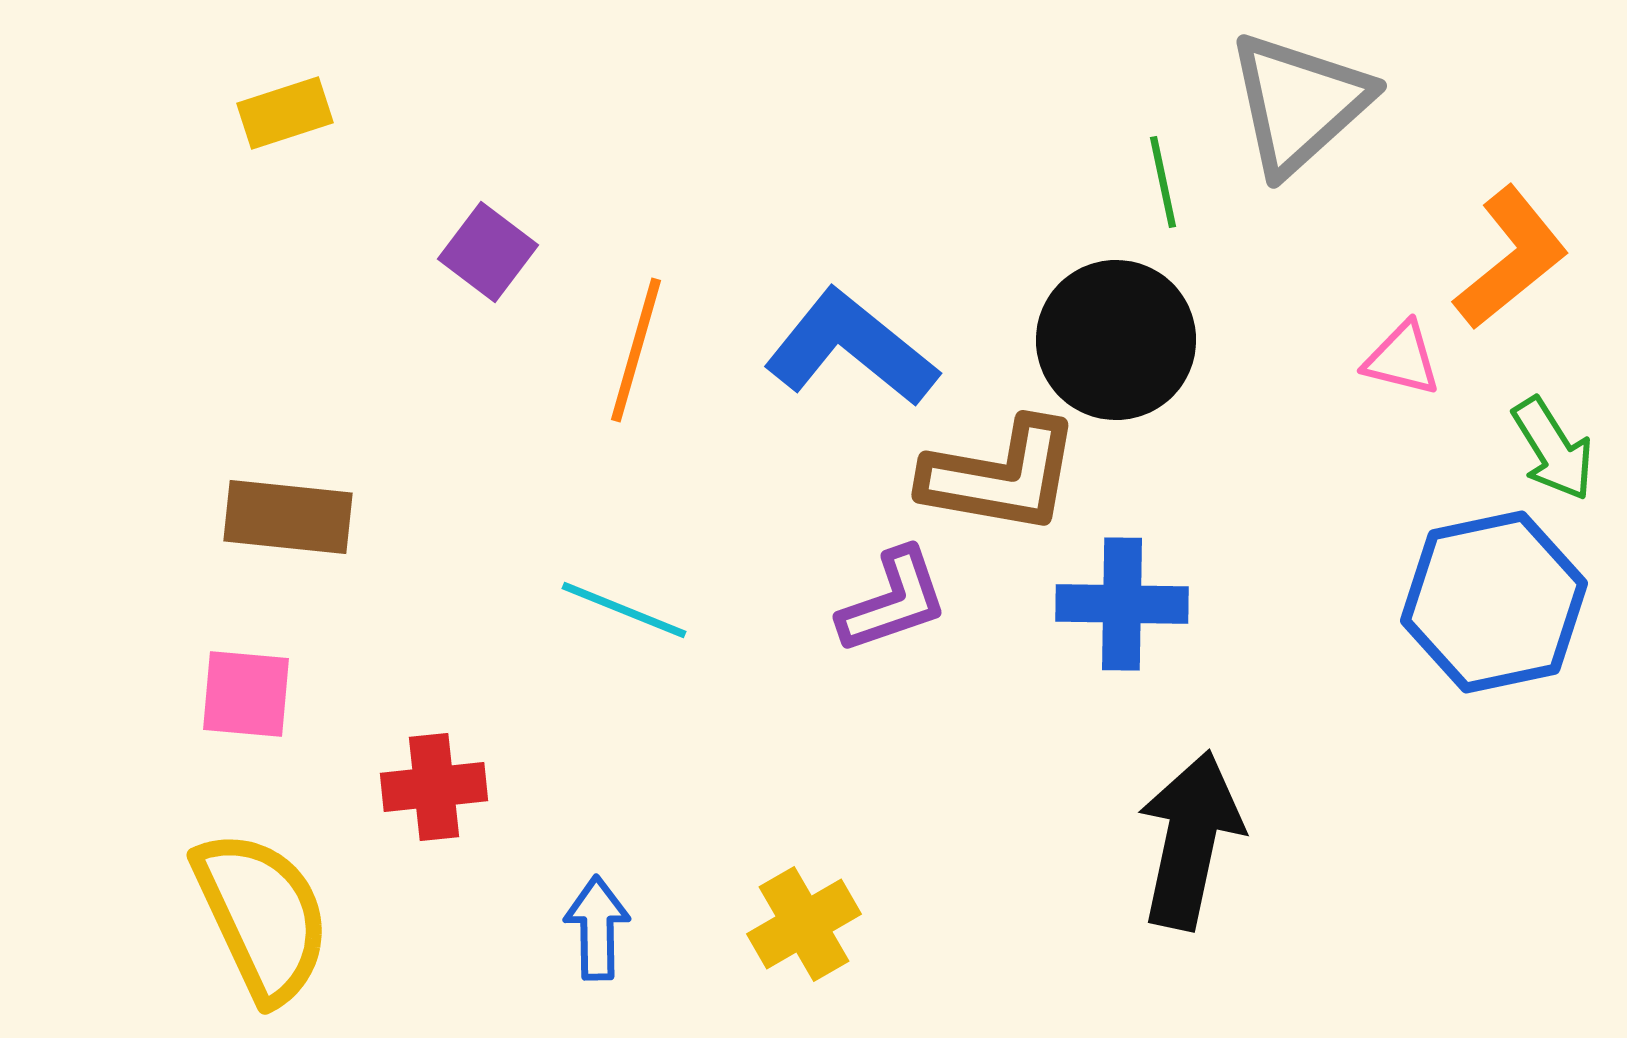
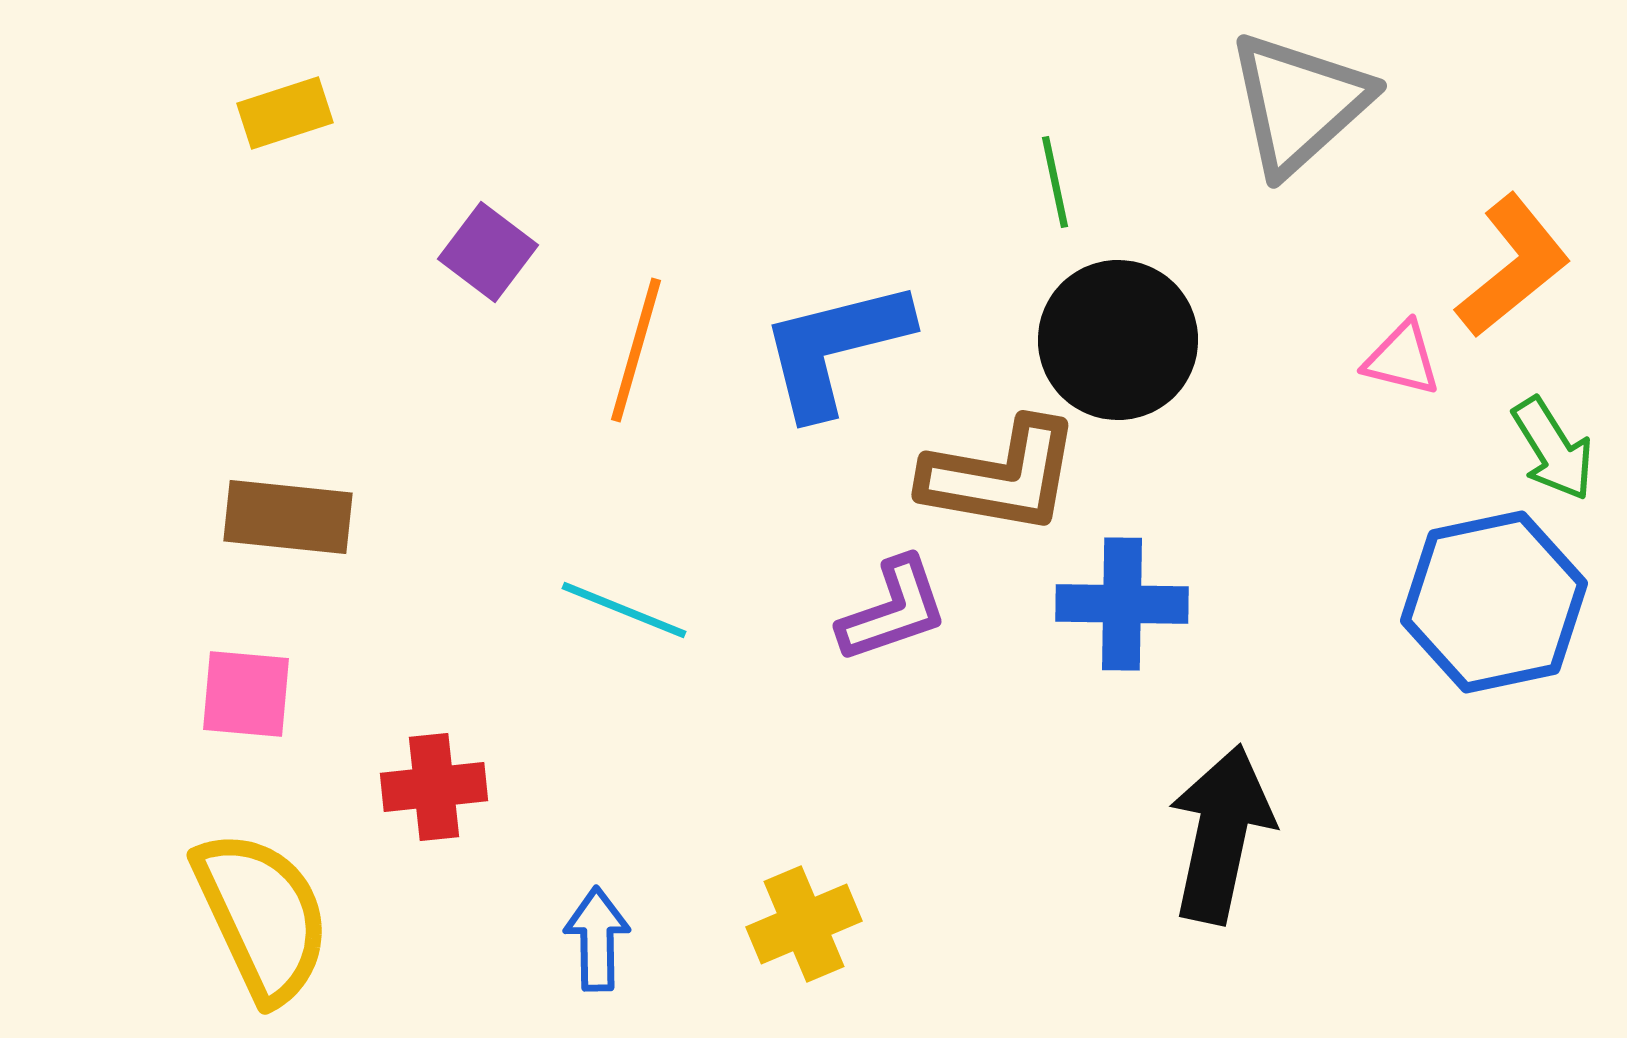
green line: moved 108 px left
orange L-shape: moved 2 px right, 8 px down
black circle: moved 2 px right
blue L-shape: moved 16 px left; rotated 53 degrees counterclockwise
purple L-shape: moved 9 px down
black arrow: moved 31 px right, 6 px up
yellow cross: rotated 7 degrees clockwise
blue arrow: moved 11 px down
